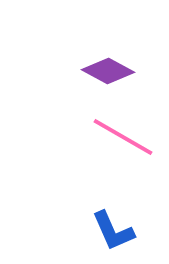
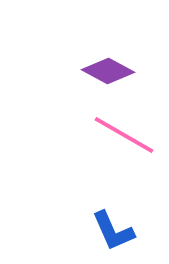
pink line: moved 1 px right, 2 px up
